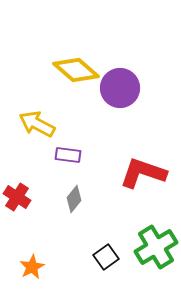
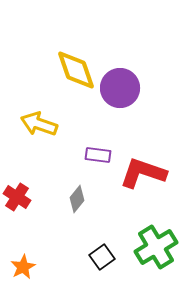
yellow diamond: rotated 30 degrees clockwise
yellow arrow: moved 2 px right; rotated 9 degrees counterclockwise
purple rectangle: moved 30 px right
gray diamond: moved 3 px right
black square: moved 4 px left
orange star: moved 9 px left
